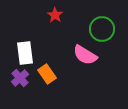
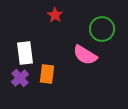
orange rectangle: rotated 42 degrees clockwise
